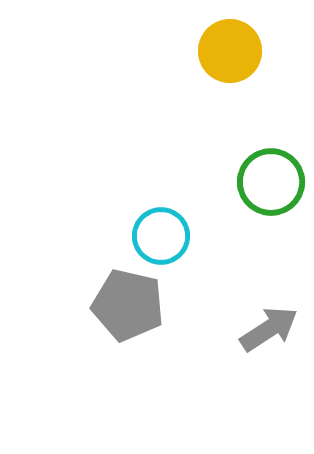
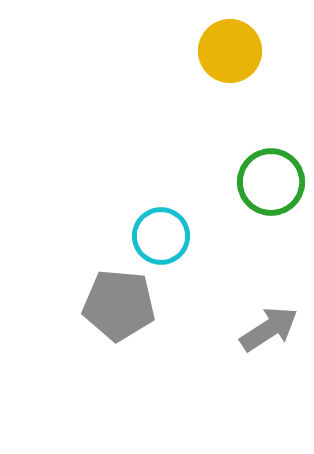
gray pentagon: moved 9 px left; rotated 8 degrees counterclockwise
